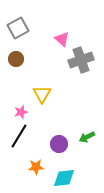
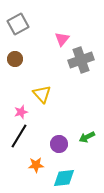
gray square: moved 4 px up
pink triangle: rotated 28 degrees clockwise
brown circle: moved 1 px left
yellow triangle: rotated 12 degrees counterclockwise
orange star: moved 2 px up
